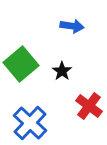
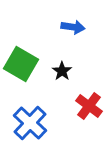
blue arrow: moved 1 px right, 1 px down
green square: rotated 20 degrees counterclockwise
